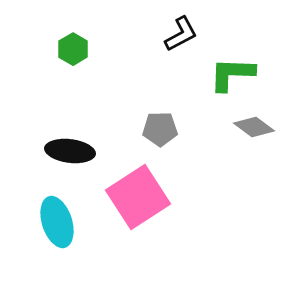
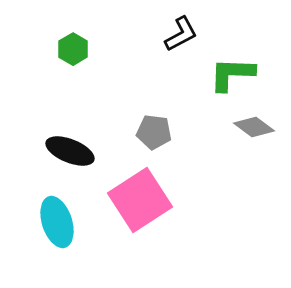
gray pentagon: moved 6 px left, 3 px down; rotated 8 degrees clockwise
black ellipse: rotated 15 degrees clockwise
pink square: moved 2 px right, 3 px down
